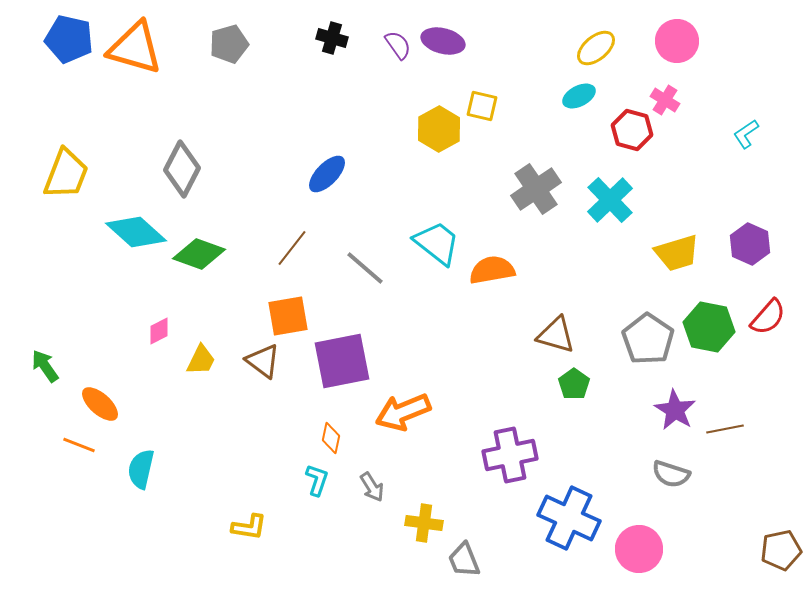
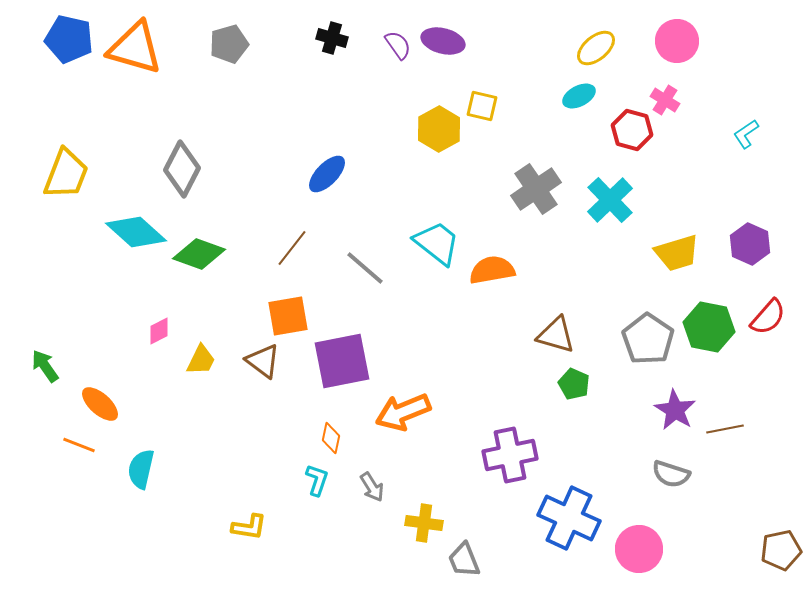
green pentagon at (574, 384): rotated 12 degrees counterclockwise
